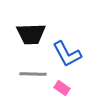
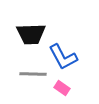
blue L-shape: moved 4 px left, 3 px down
